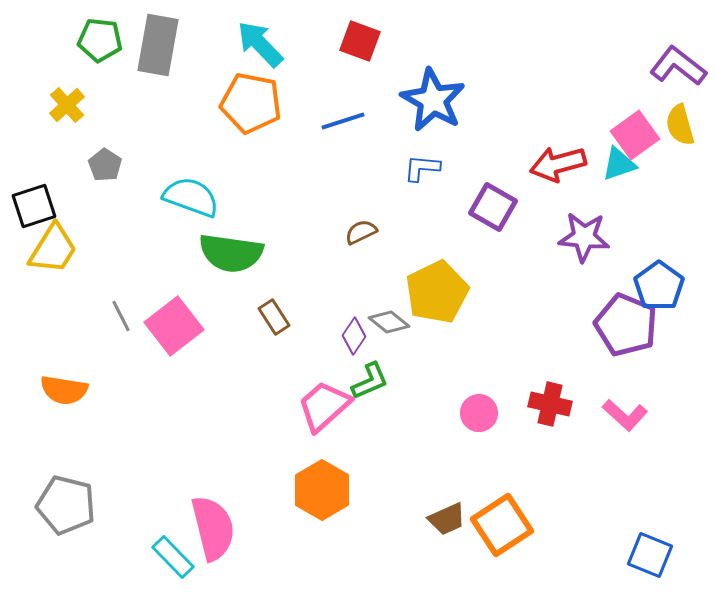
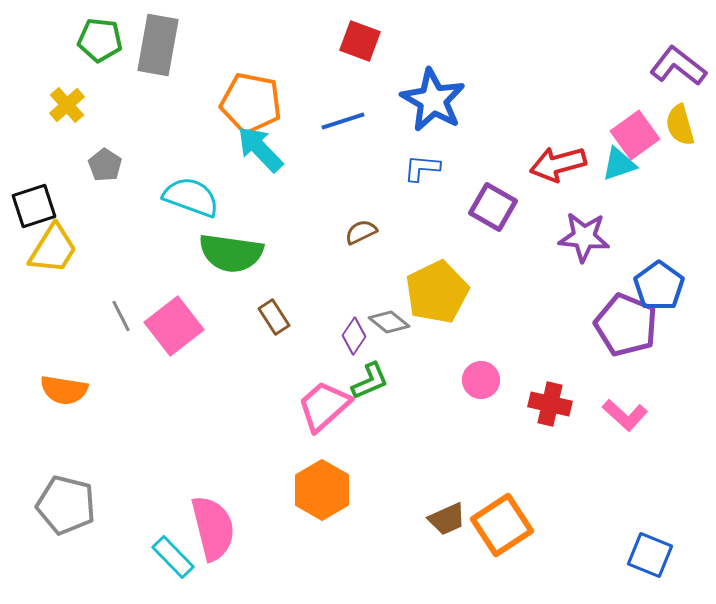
cyan arrow at (260, 44): moved 105 px down
pink circle at (479, 413): moved 2 px right, 33 px up
